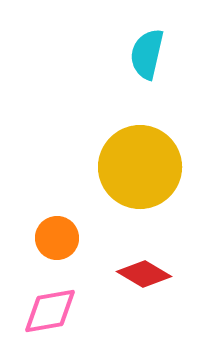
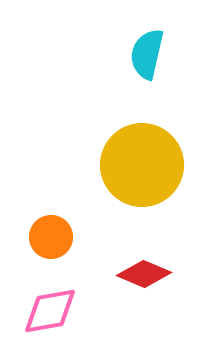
yellow circle: moved 2 px right, 2 px up
orange circle: moved 6 px left, 1 px up
red diamond: rotated 8 degrees counterclockwise
